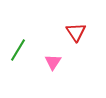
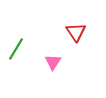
green line: moved 2 px left, 1 px up
